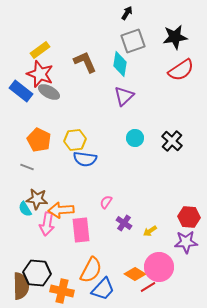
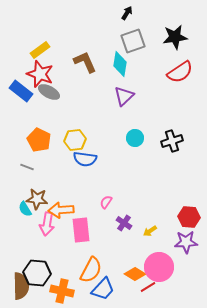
red semicircle: moved 1 px left, 2 px down
black cross: rotated 30 degrees clockwise
